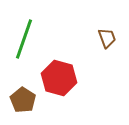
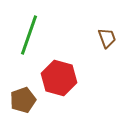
green line: moved 5 px right, 4 px up
brown pentagon: rotated 20 degrees clockwise
